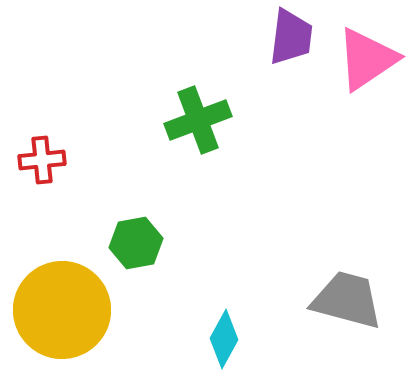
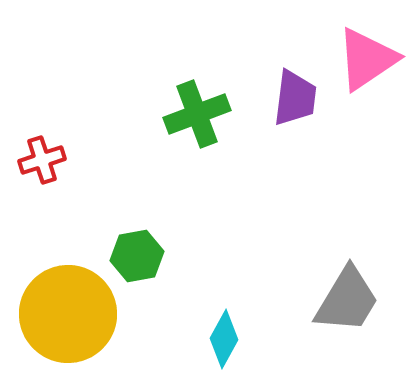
purple trapezoid: moved 4 px right, 61 px down
green cross: moved 1 px left, 6 px up
red cross: rotated 12 degrees counterclockwise
green hexagon: moved 1 px right, 13 px down
gray trapezoid: rotated 106 degrees clockwise
yellow circle: moved 6 px right, 4 px down
